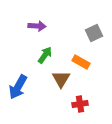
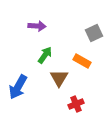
orange rectangle: moved 1 px right, 1 px up
brown triangle: moved 2 px left, 1 px up
red cross: moved 4 px left; rotated 14 degrees counterclockwise
